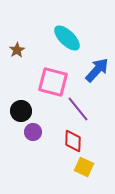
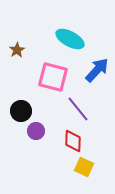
cyan ellipse: moved 3 px right, 1 px down; rotated 16 degrees counterclockwise
pink square: moved 5 px up
purple circle: moved 3 px right, 1 px up
